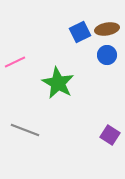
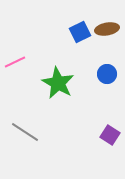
blue circle: moved 19 px down
gray line: moved 2 px down; rotated 12 degrees clockwise
